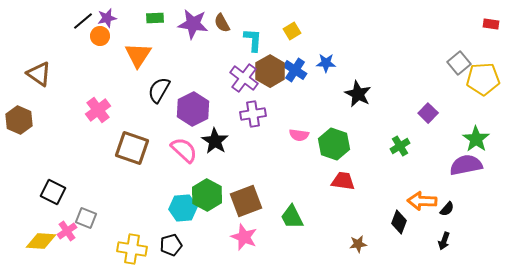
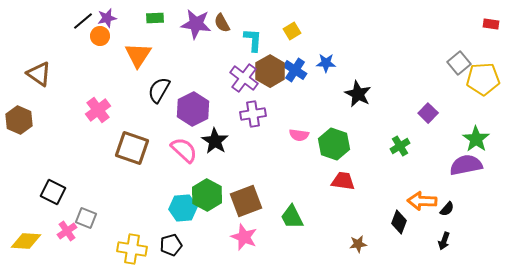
purple star at (193, 24): moved 3 px right
yellow diamond at (41, 241): moved 15 px left
